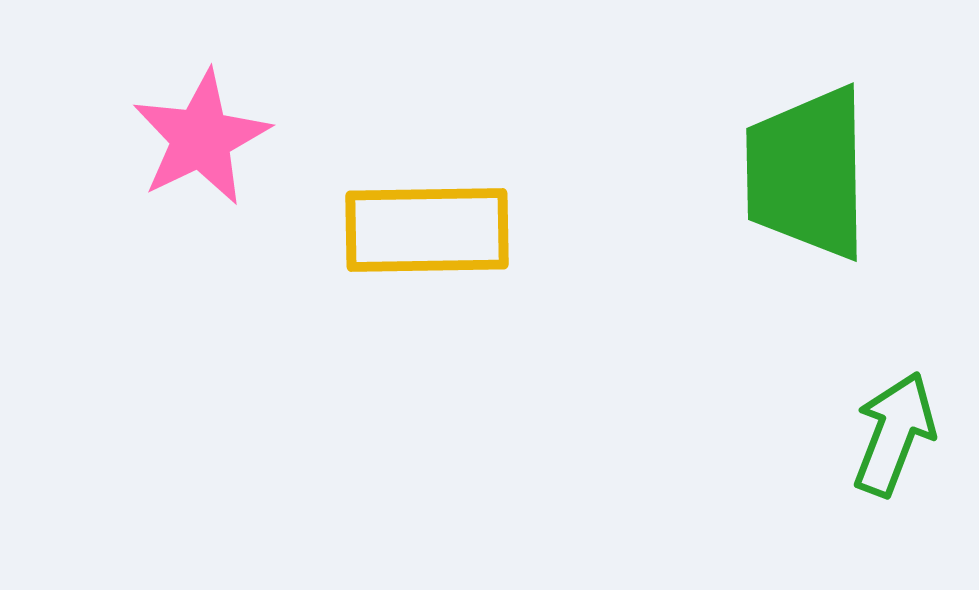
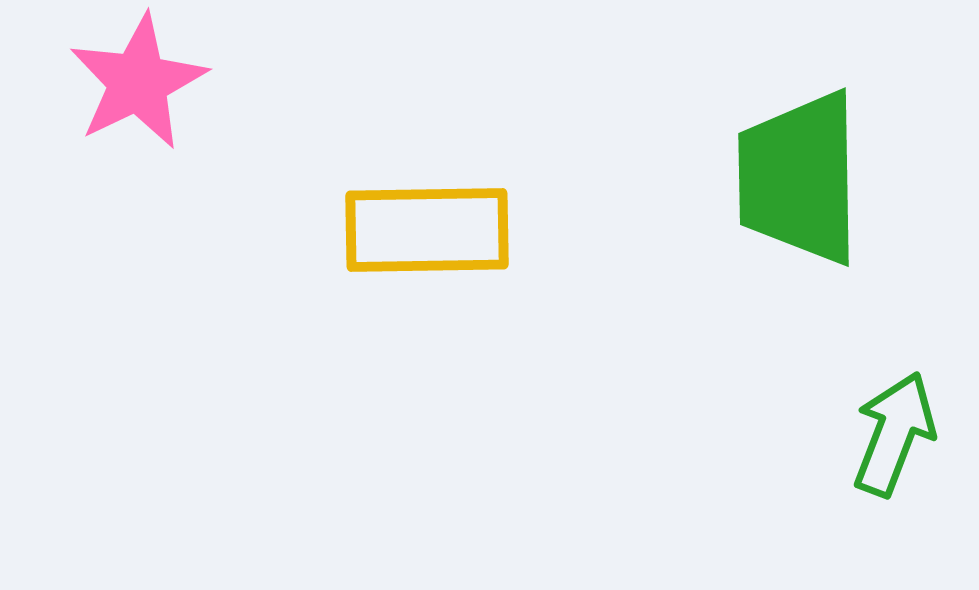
pink star: moved 63 px left, 56 px up
green trapezoid: moved 8 px left, 5 px down
